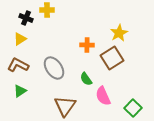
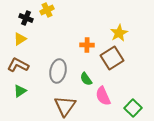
yellow cross: rotated 24 degrees counterclockwise
gray ellipse: moved 4 px right, 3 px down; rotated 45 degrees clockwise
